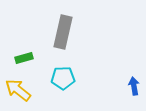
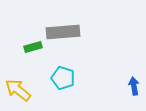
gray rectangle: rotated 72 degrees clockwise
green rectangle: moved 9 px right, 11 px up
cyan pentagon: rotated 20 degrees clockwise
